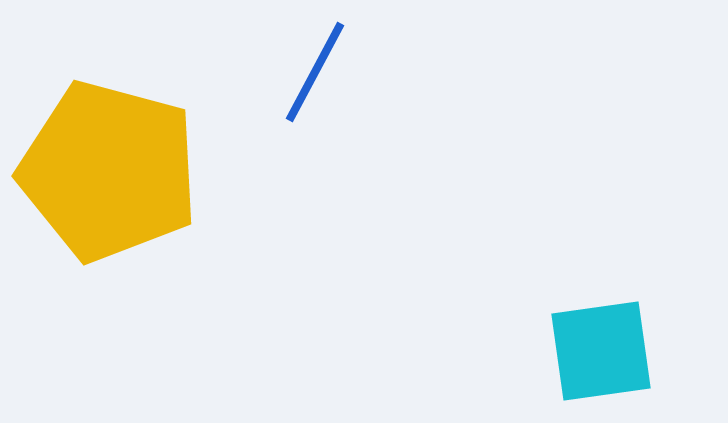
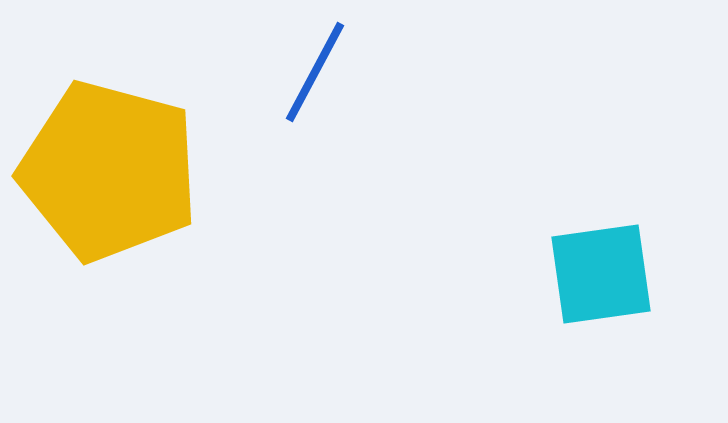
cyan square: moved 77 px up
